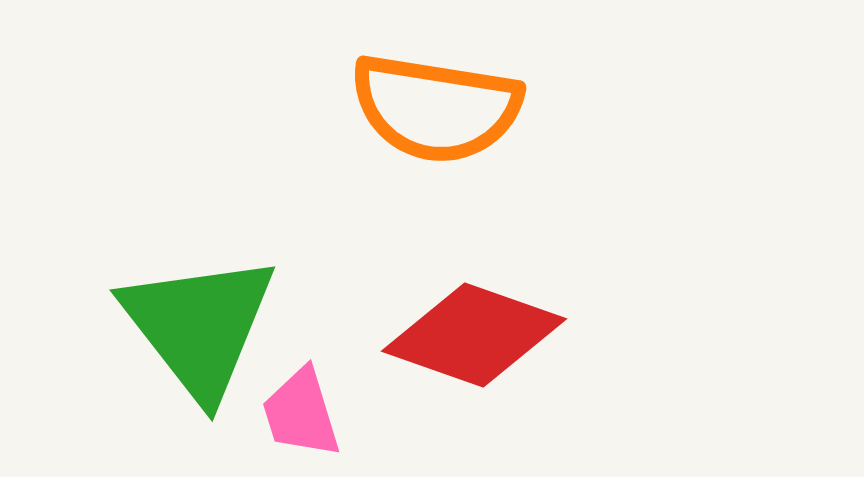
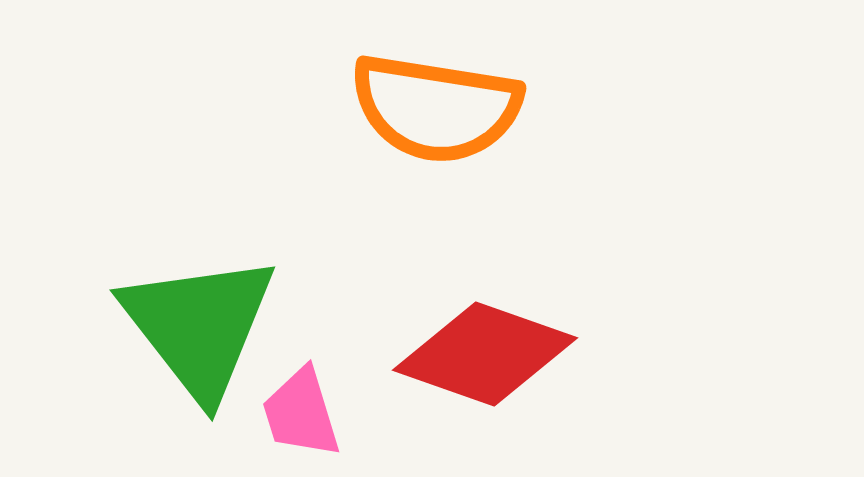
red diamond: moved 11 px right, 19 px down
